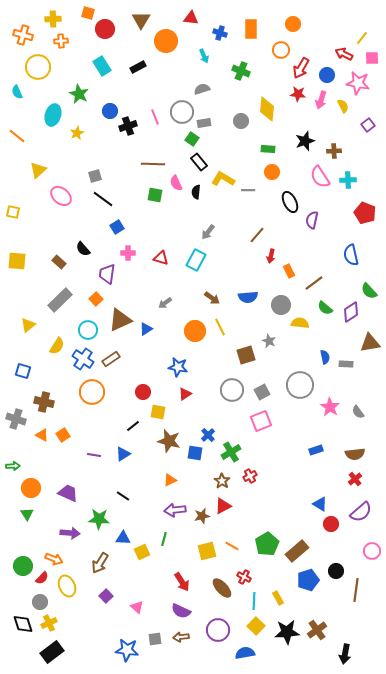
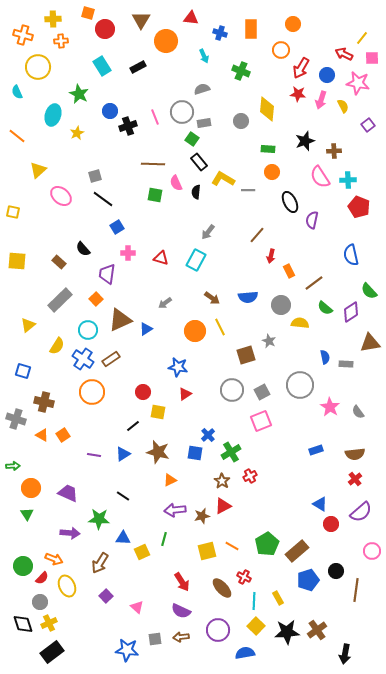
red pentagon at (365, 213): moved 6 px left, 6 px up
brown star at (169, 441): moved 11 px left, 11 px down
